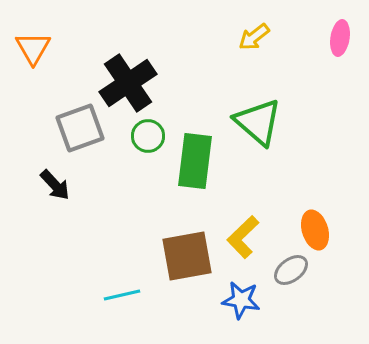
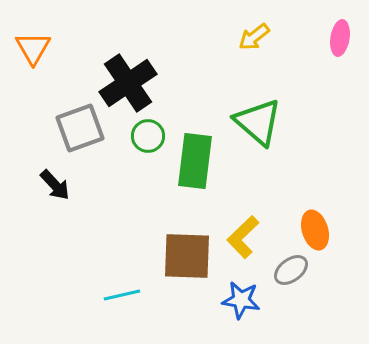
brown square: rotated 12 degrees clockwise
